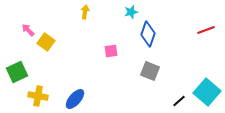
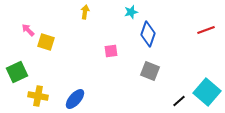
yellow square: rotated 18 degrees counterclockwise
